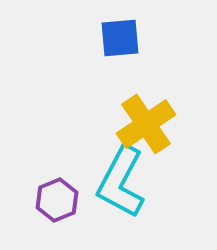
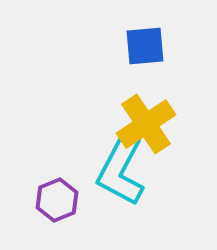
blue square: moved 25 px right, 8 px down
cyan L-shape: moved 12 px up
